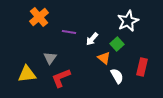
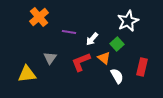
red L-shape: moved 20 px right, 16 px up
